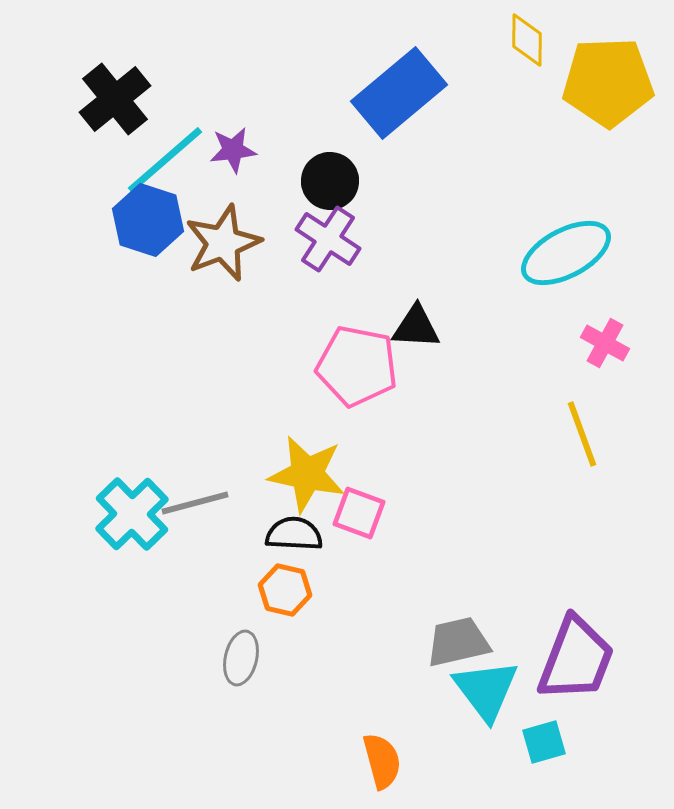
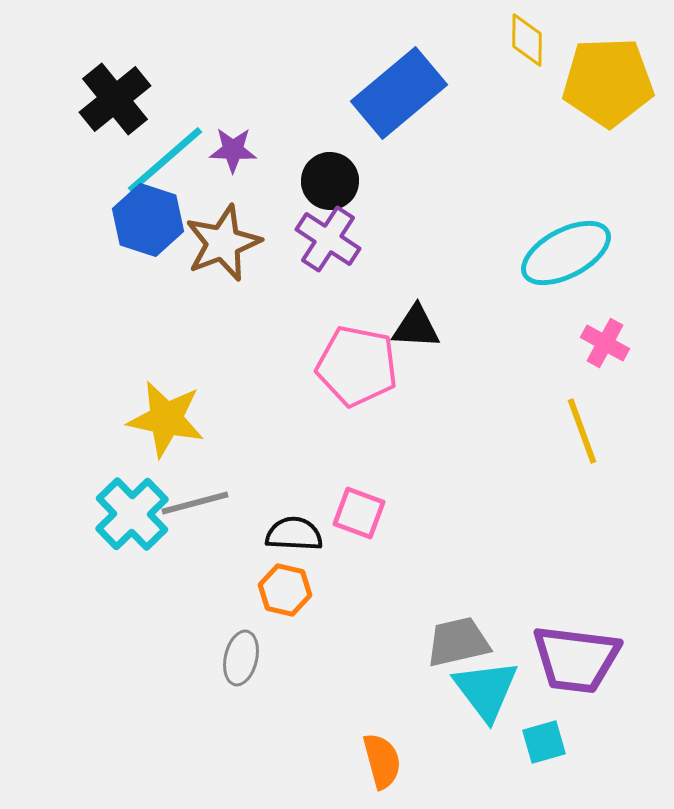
purple star: rotated 9 degrees clockwise
yellow line: moved 3 px up
yellow star: moved 141 px left, 55 px up
purple trapezoid: rotated 76 degrees clockwise
